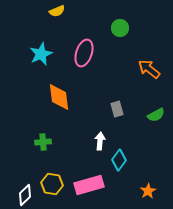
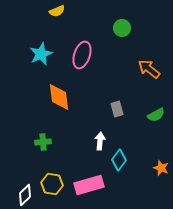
green circle: moved 2 px right
pink ellipse: moved 2 px left, 2 px down
orange star: moved 13 px right, 23 px up; rotated 21 degrees counterclockwise
